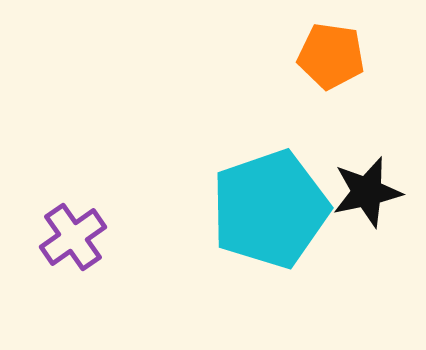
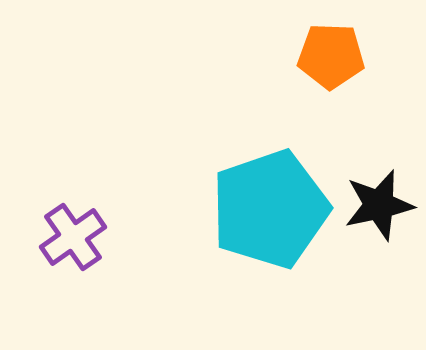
orange pentagon: rotated 6 degrees counterclockwise
black star: moved 12 px right, 13 px down
